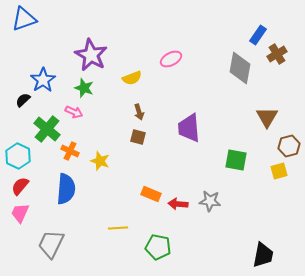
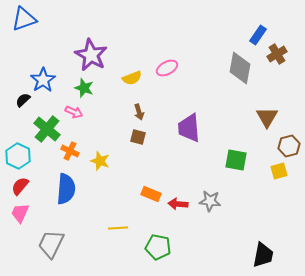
pink ellipse: moved 4 px left, 9 px down
